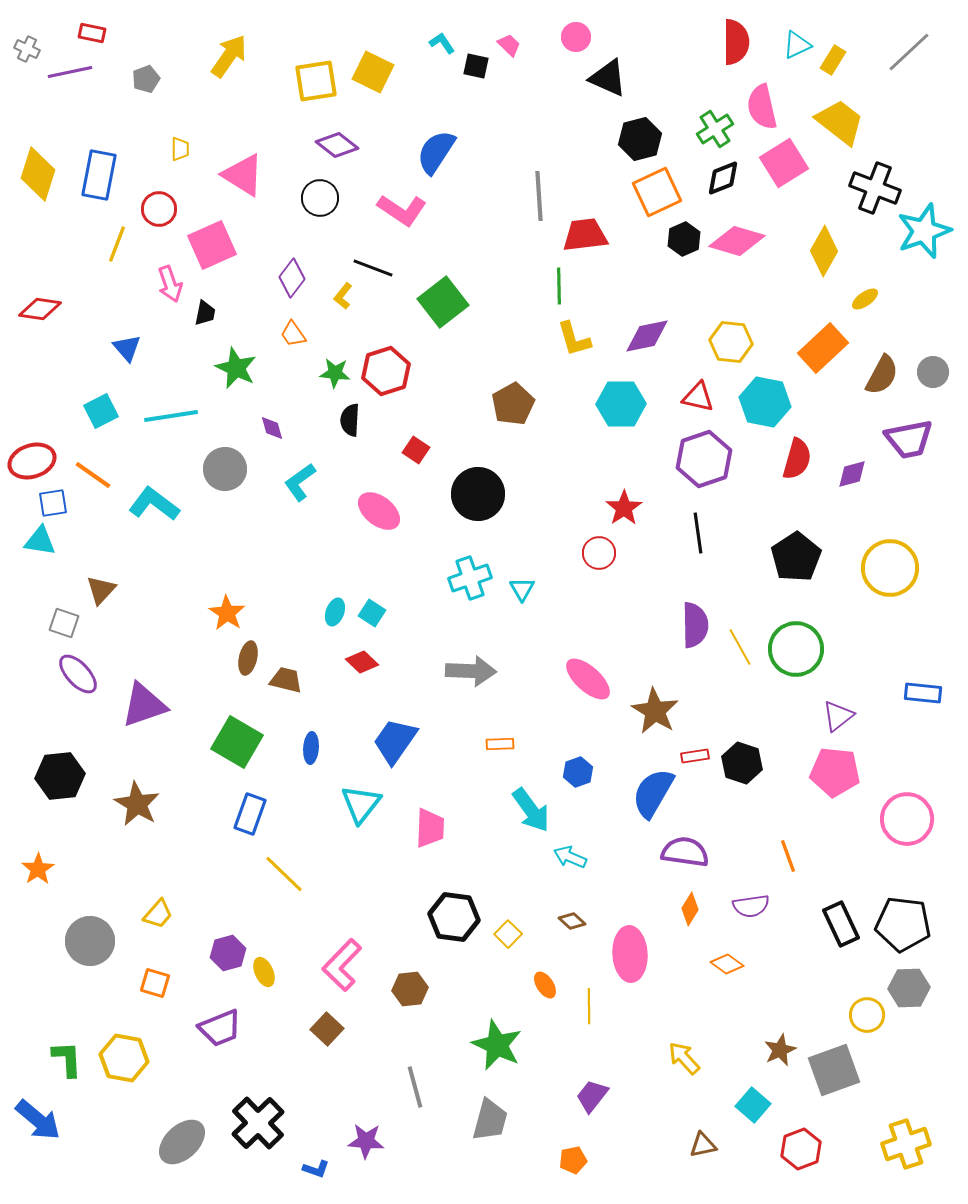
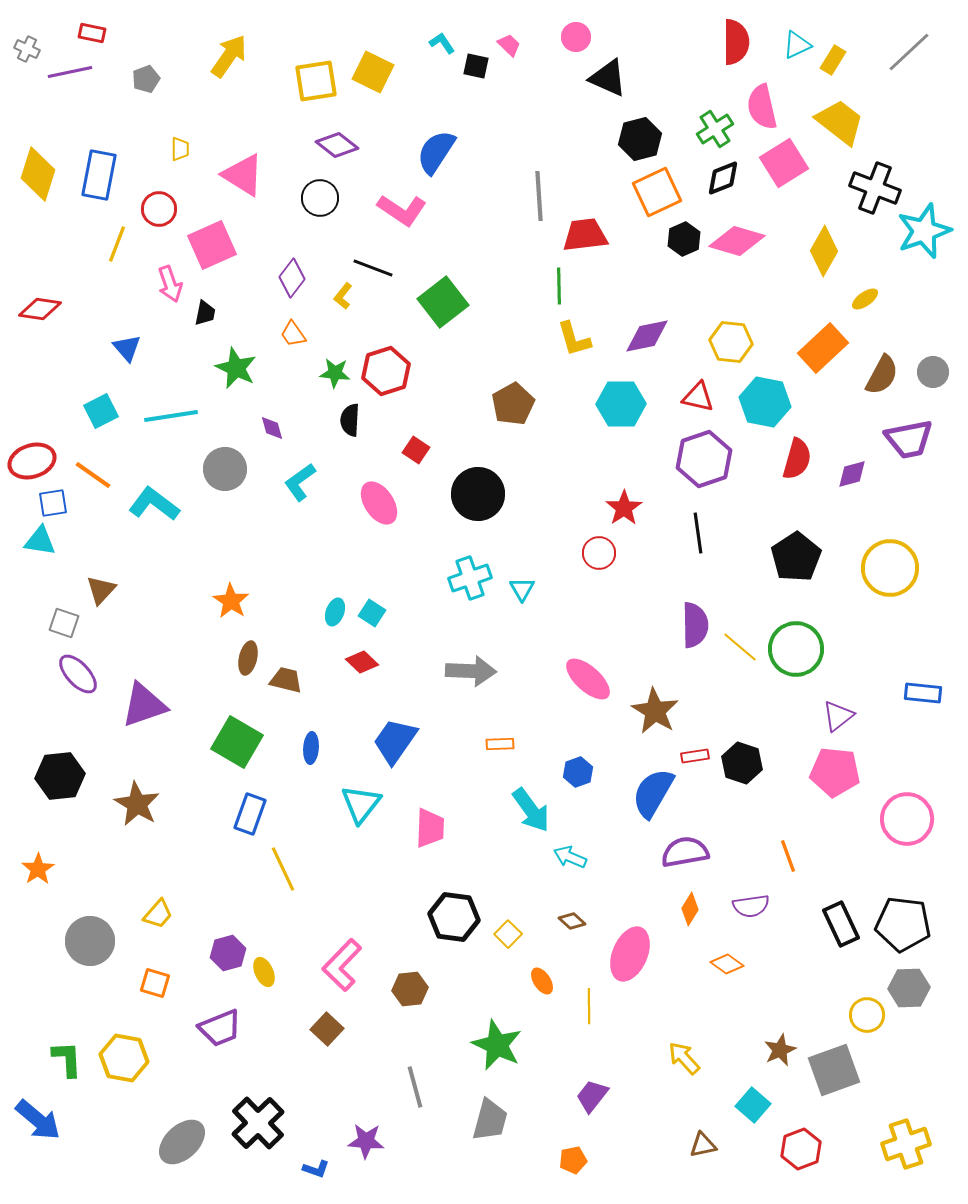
pink ellipse at (379, 511): moved 8 px up; rotated 18 degrees clockwise
orange star at (227, 613): moved 4 px right, 12 px up
yellow line at (740, 647): rotated 21 degrees counterclockwise
purple semicircle at (685, 852): rotated 18 degrees counterclockwise
yellow line at (284, 874): moved 1 px left, 5 px up; rotated 21 degrees clockwise
pink ellipse at (630, 954): rotated 26 degrees clockwise
orange ellipse at (545, 985): moved 3 px left, 4 px up
